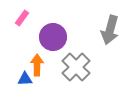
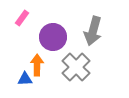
gray arrow: moved 17 px left, 1 px down
